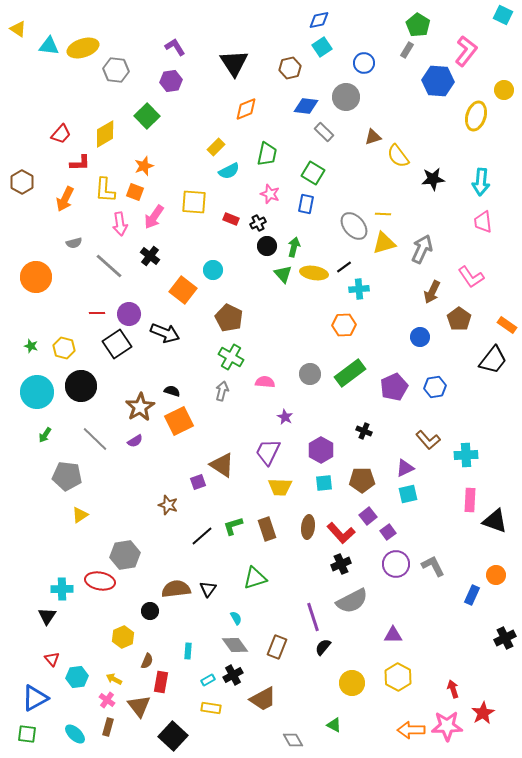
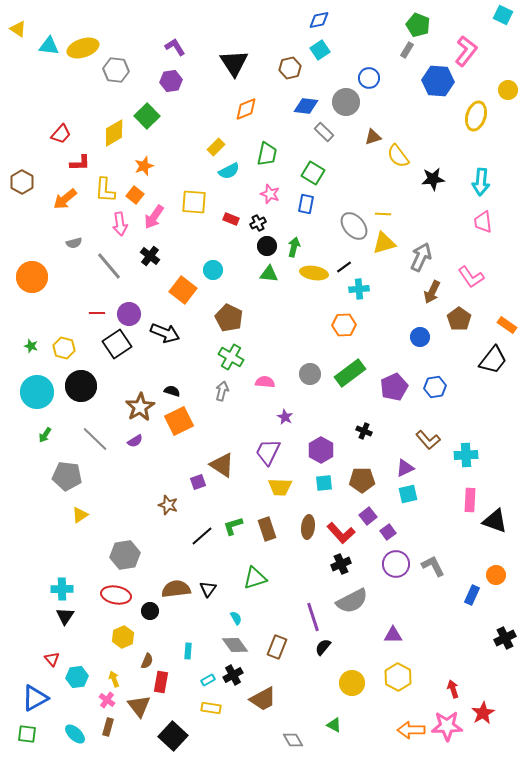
green pentagon at (418, 25): rotated 10 degrees counterclockwise
cyan square at (322, 47): moved 2 px left, 3 px down
blue circle at (364, 63): moved 5 px right, 15 px down
yellow circle at (504, 90): moved 4 px right
gray circle at (346, 97): moved 5 px down
yellow diamond at (105, 134): moved 9 px right, 1 px up
orange square at (135, 192): moved 3 px down; rotated 18 degrees clockwise
orange arrow at (65, 199): rotated 25 degrees clockwise
gray arrow at (422, 249): moved 1 px left, 8 px down
gray line at (109, 266): rotated 8 degrees clockwise
green triangle at (283, 274): moved 14 px left; rotated 42 degrees counterclockwise
orange circle at (36, 277): moved 4 px left
red ellipse at (100, 581): moved 16 px right, 14 px down
black triangle at (47, 616): moved 18 px right
yellow arrow at (114, 679): rotated 42 degrees clockwise
